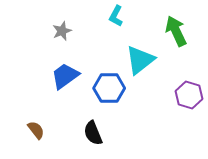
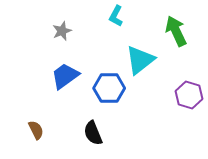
brown semicircle: rotated 12 degrees clockwise
